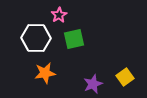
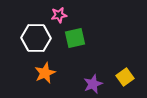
pink star: rotated 21 degrees clockwise
green square: moved 1 px right, 1 px up
orange star: rotated 15 degrees counterclockwise
